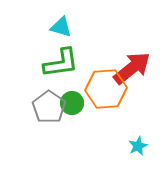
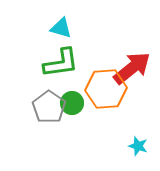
cyan triangle: moved 1 px down
cyan star: rotated 30 degrees counterclockwise
